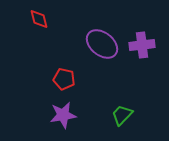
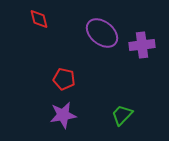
purple ellipse: moved 11 px up
